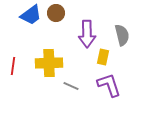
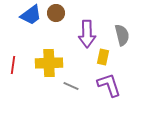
red line: moved 1 px up
